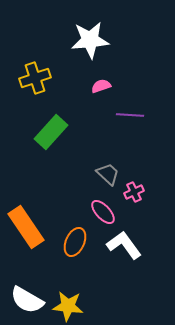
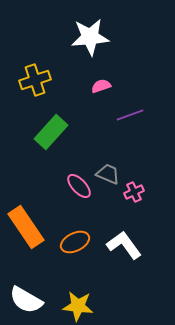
white star: moved 3 px up
yellow cross: moved 2 px down
purple line: rotated 24 degrees counterclockwise
gray trapezoid: rotated 20 degrees counterclockwise
pink ellipse: moved 24 px left, 26 px up
orange ellipse: rotated 40 degrees clockwise
white semicircle: moved 1 px left
yellow star: moved 10 px right
